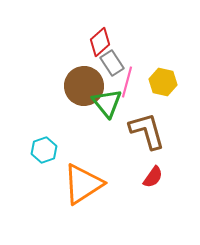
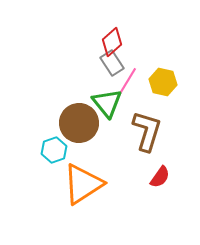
red diamond: moved 12 px right
pink line: rotated 16 degrees clockwise
brown circle: moved 5 px left, 37 px down
brown L-shape: rotated 33 degrees clockwise
cyan hexagon: moved 10 px right
red semicircle: moved 7 px right
